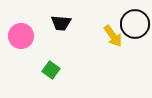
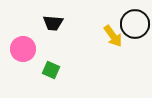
black trapezoid: moved 8 px left
pink circle: moved 2 px right, 13 px down
green square: rotated 12 degrees counterclockwise
